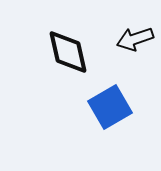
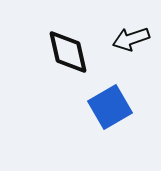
black arrow: moved 4 px left
